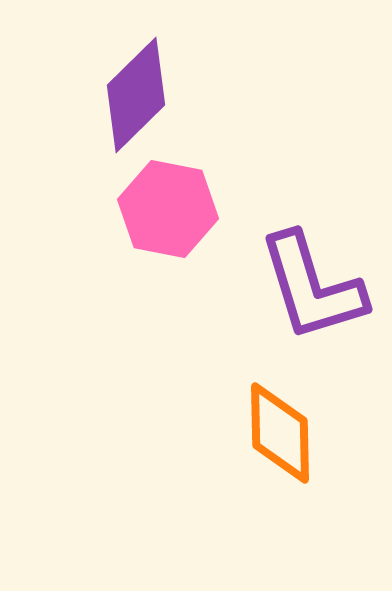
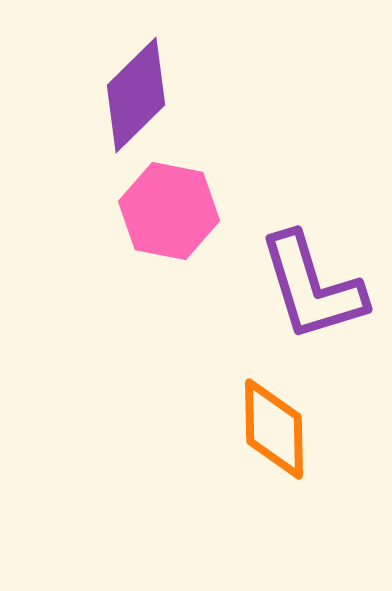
pink hexagon: moved 1 px right, 2 px down
orange diamond: moved 6 px left, 4 px up
